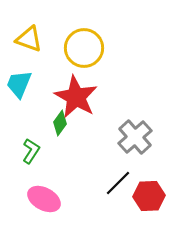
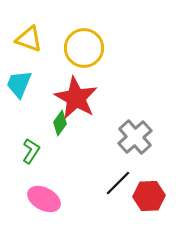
red star: moved 1 px down
